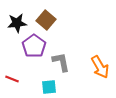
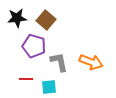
black star: moved 5 px up
purple pentagon: rotated 20 degrees counterclockwise
gray L-shape: moved 2 px left
orange arrow: moved 9 px left, 5 px up; rotated 40 degrees counterclockwise
red line: moved 14 px right; rotated 24 degrees counterclockwise
